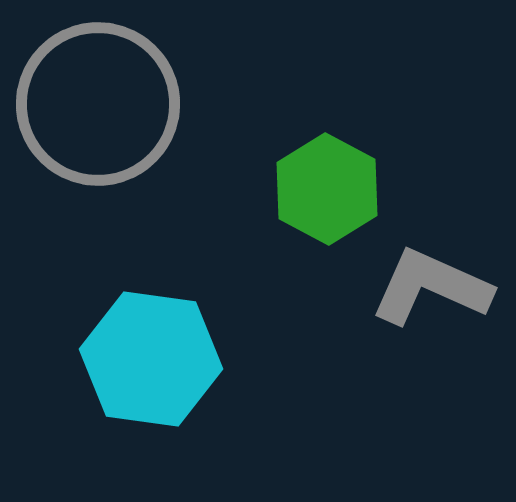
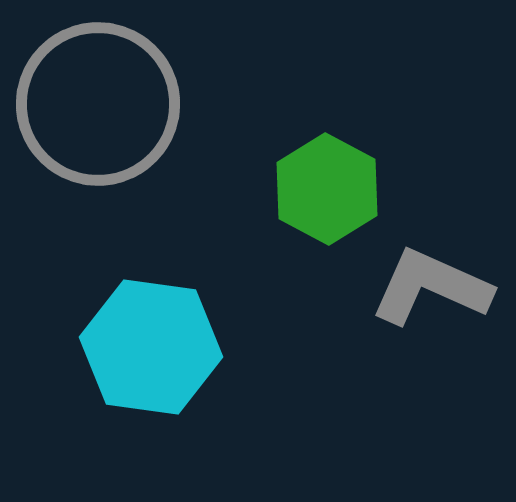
cyan hexagon: moved 12 px up
